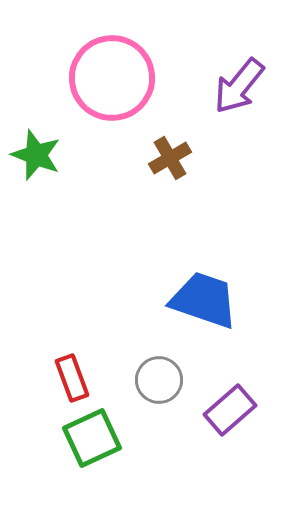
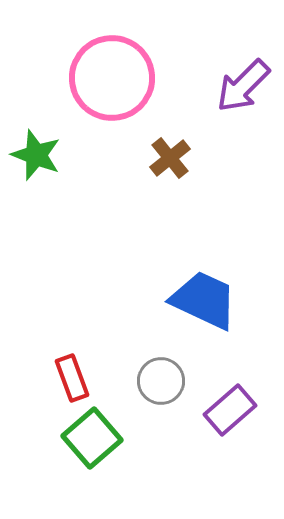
purple arrow: moved 4 px right; rotated 6 degrees clockwise
brown cross: rotated 9 degrees counterclockwise
blue trapezoid: rotated 6 degrees clockwise
gray circle: moved 2 px right, 1 px down
green square: rotated 16 degrees counterclockwise
